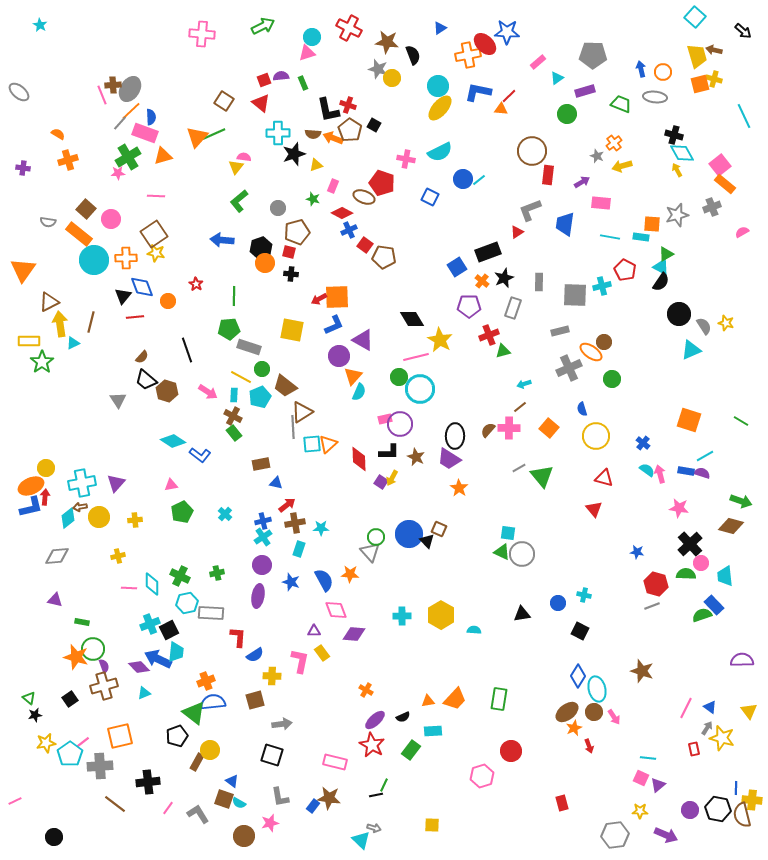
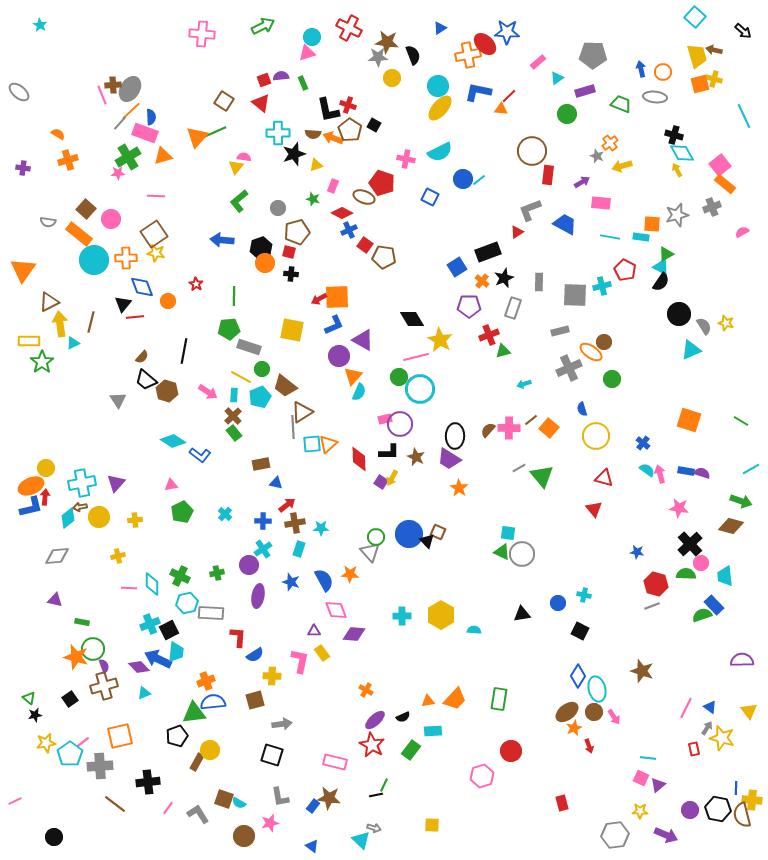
gray star at (378, 69): moved 12 px up; rotated 18 degrees counterclockwise
green line at (214, 134): moved 1 px right, 2 px up
orange cross at (614, 143): moved 4 px left
blue trapezoid at (565, 224): rotated 110 degrees clockwise
black triangle at (123, 296): moved 8 px down
black line at (187, 350): moved 3 px left, 1 px down; rotated 30 degrees clockwise
brown line at (520, 407): moved 11 px right, 13 px down
brown cross at (233, 416): rotated 18 degrees clockwise
cyan line at (705, 456): moved 46 px right, 13 px down
blue cross at (263, 521): rotated 14 degrees clockwise
brown square at (439, 529): moved 1 px left, 3 px down
cyan cross at (263, 537): moved 12 px down
purple circle at (262, 565): moved 13 px left
green triangle at (194, 713): rotated 45 degrees counterclockwise
blue triangle at (232, 781): moved 80 px right, 65 px down
